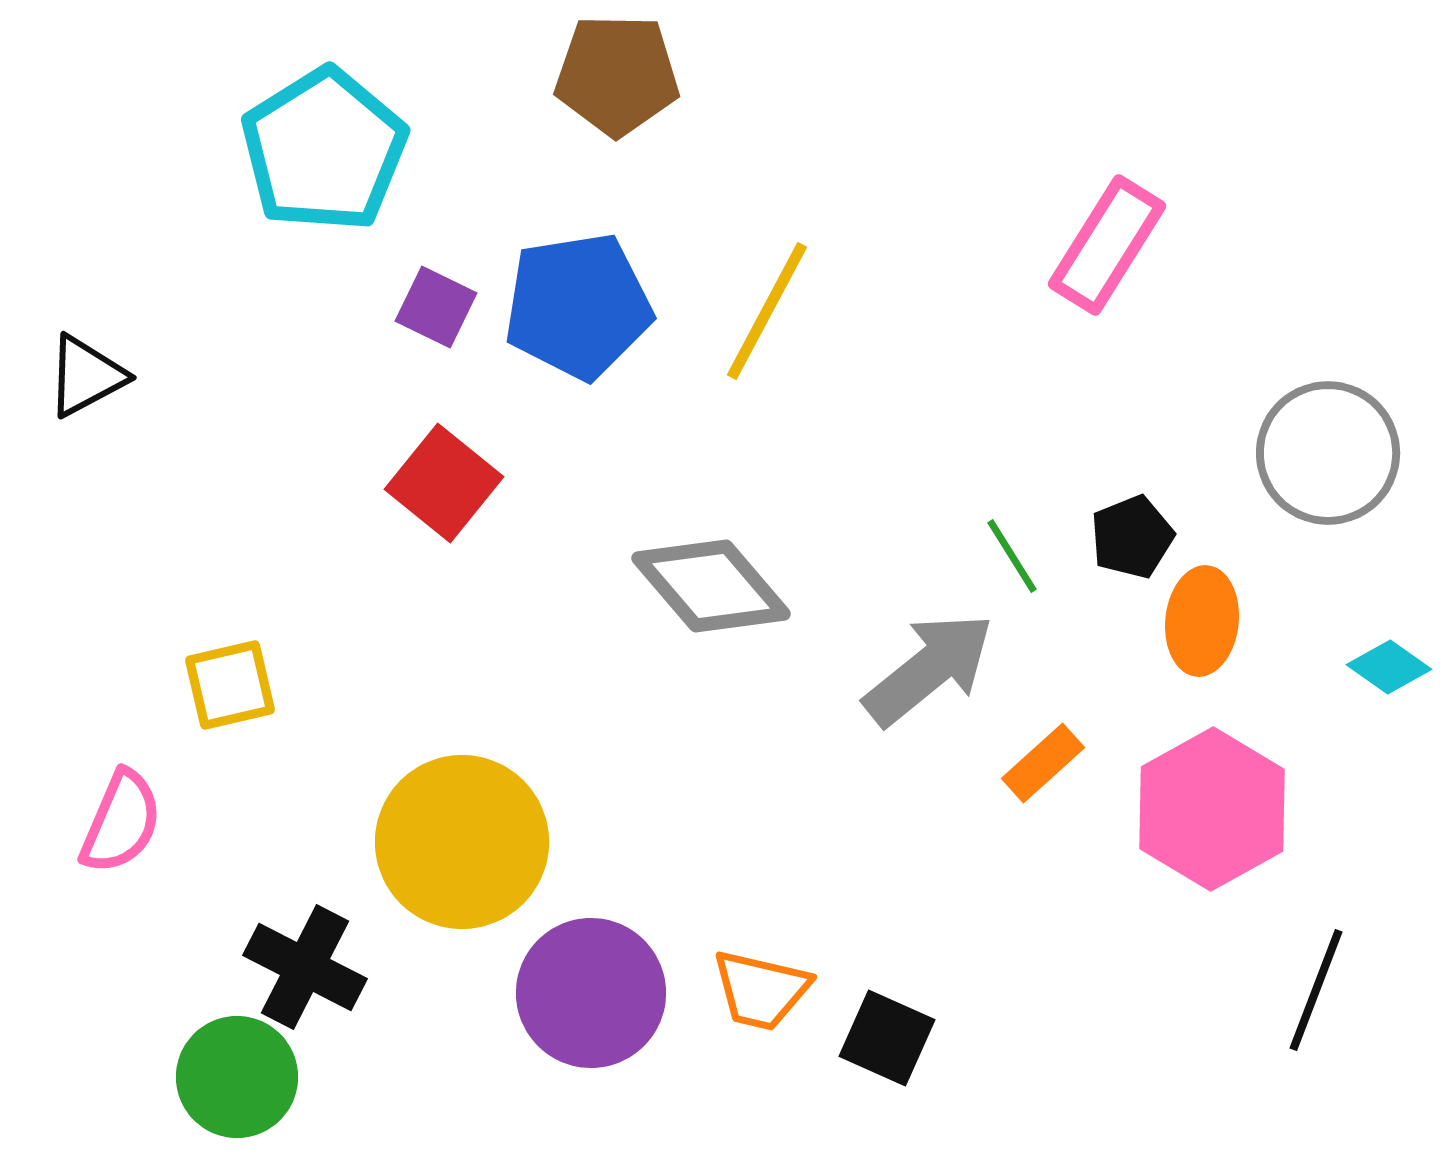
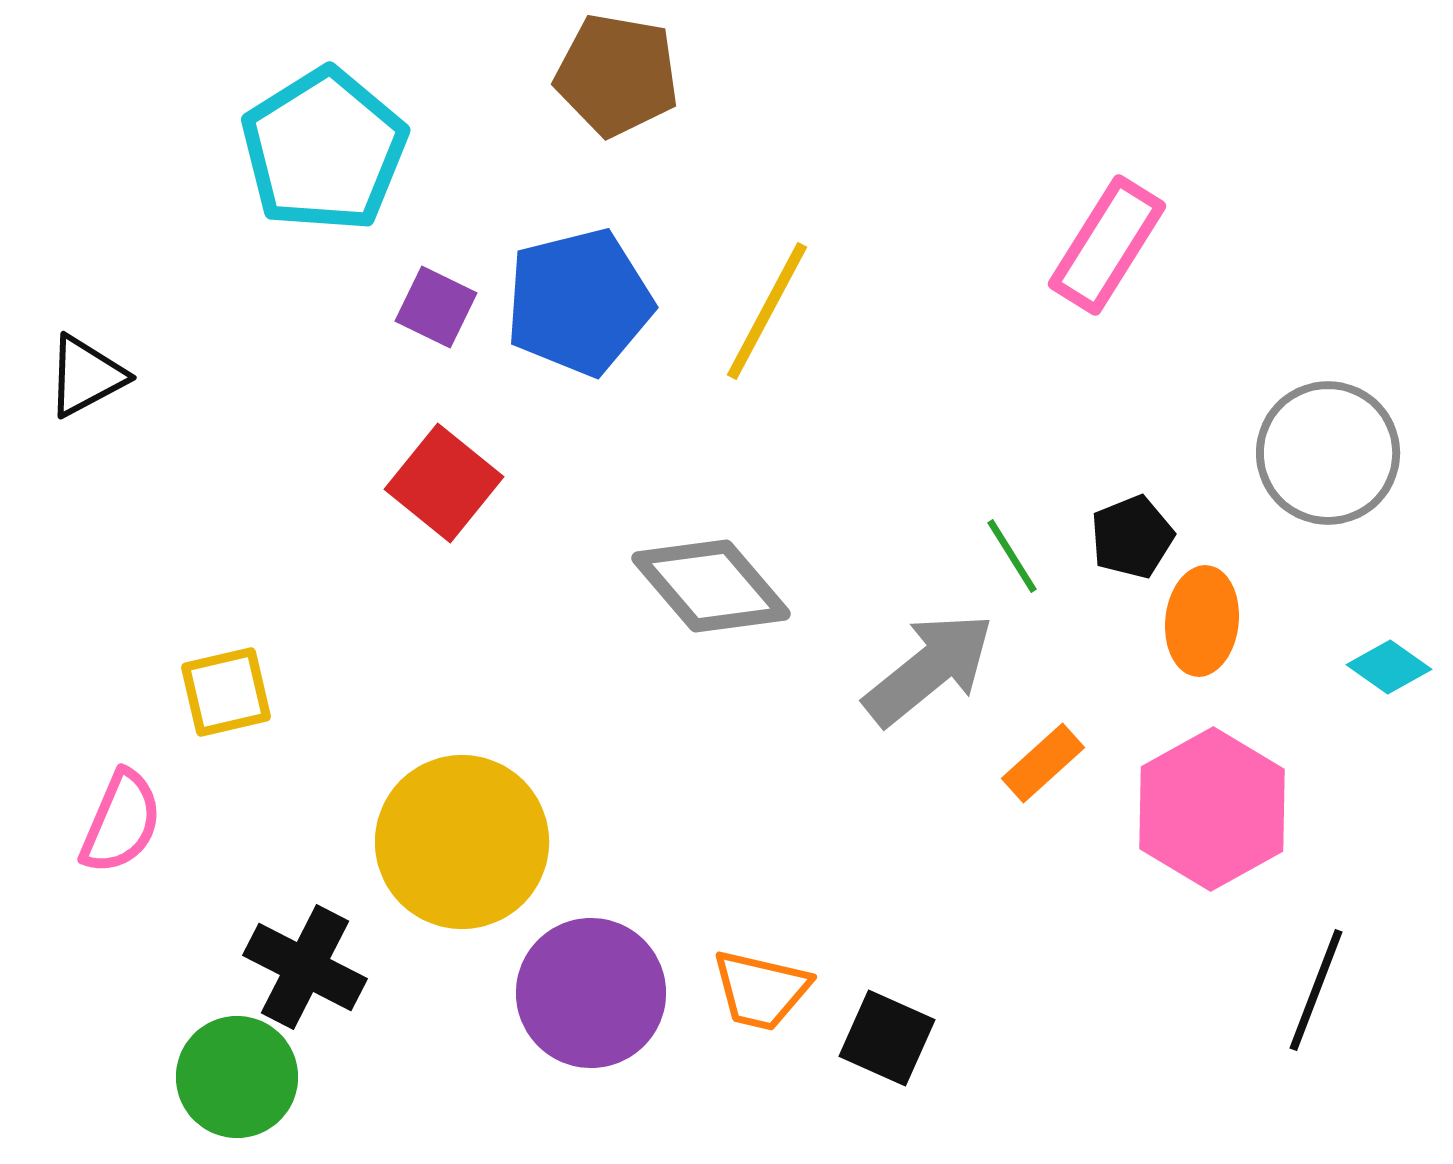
brown pentagon: rotated 9 degrees clockwise
blue pentagon: moved 1 px right, 4 px up; rotated 5 degrees counterclockwise
yellow square: moved 4 px left, 7 px down
